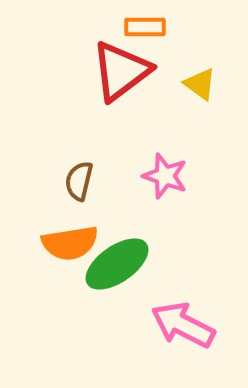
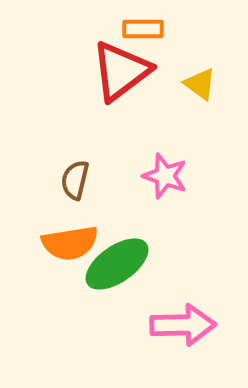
orange rectangle: moved 2 px left, 2 px down
brown semicircle: moved 4 px left, 1 px up
pink arrow: rotated 152 degrees clockwise
